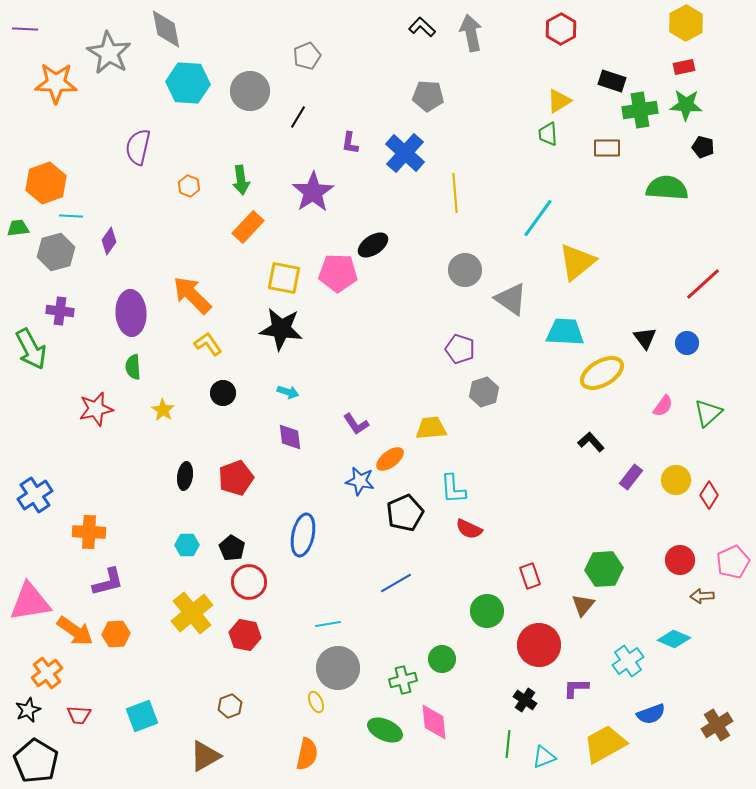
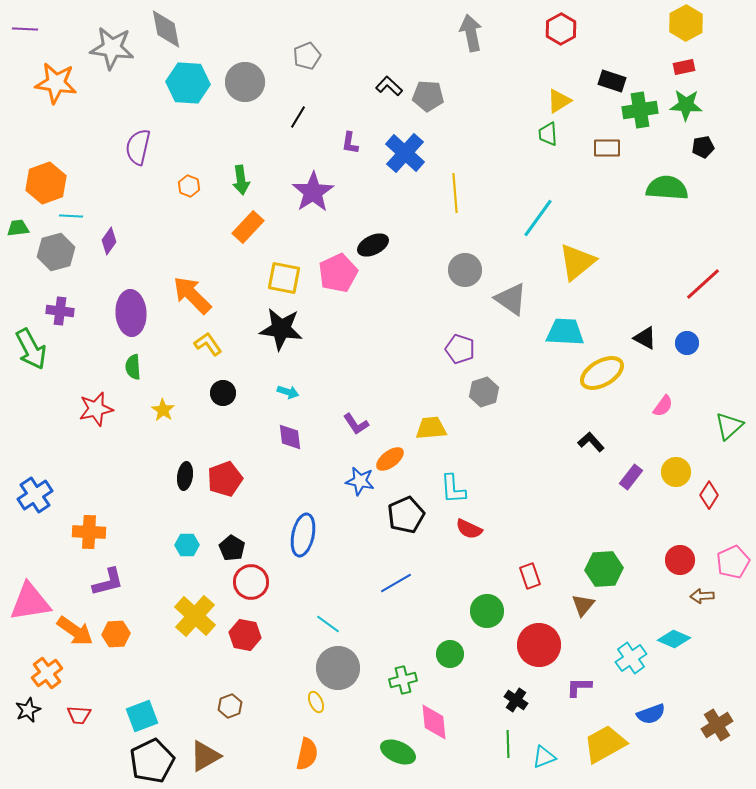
black L-shape at (422, 27): moved 33 px left, 59 px down
gray star at (109, 53): moved 3 px right, 5 px up; rotated 24 degrees counterclockwise
orange star at (56, 83): rotated 6 degrees clockwise
gray circle at (250, 91): moved 5 px left, 9 px up
black pentagon at (703, 147): rotated 25 degrees counterclockwise
black ellipse at (373, 245): rotated 8 degrees clockwise
pink pentagon at (338, 273): rotated 27 degrees counterclockwise
black triangle at (645, 338): rotated 25 degrees counterclockwise
green triangle at (708, 413): moved 21 px right, 13 px down
red pentagon at (236, 478): moved 11 px left, 1 px down
yellow circle at (676, 480): moved 8 px up
black pentagon at (405, 513): moved 1 px right, 2 px down
red circle at (249, 582): moved 2 px right
yellow cross at (192, 613): moved 3 px right, 3 px down; rotated 9 degrees counterclockwise
cyan line at (328, 624): rotated 45 degrees clockwise
green circle at (442, 659): moved 8 px right, 5 px up
cyan cross at (628, 661): moved 3 px right, 3 px up
purple L-shape at (576, 688): moved 3 px right, 1 px up
black cross at (525, 700): moved 9 px left
green ellipse at (385, 730): moved 13 px right, 22 px down
green line at (508, 744): rotated 8 degrees counterclockwise
black pentagon at (36, 761): moved 116 px right; rotated 15 degrees clockwise
